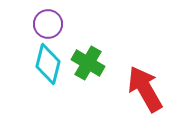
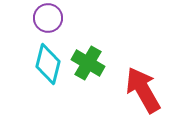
purple circle: moved 6 px up
red arrow: moved 2 px left, 1 px down
